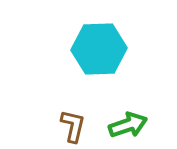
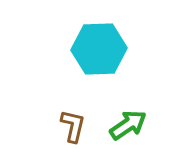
green arrow: rotated 15 degrees counterclockwise
